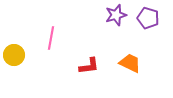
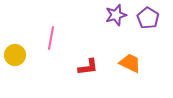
purple pentagon: rotated 15 degrees clockwise
yellow circle: moved 1 px right
red L-shape: moved 1 px left, 1 px down
